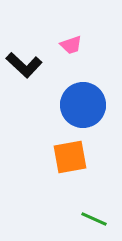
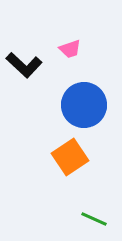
pink trapezoid: moved 1 px left, 4 px down
blue circle: moved 1 px right
orange square: rotated 24 degrees counterclockwise
